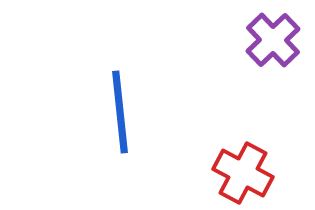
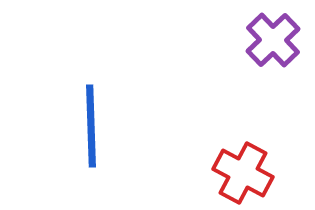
blue line: moved 29 px left, 14 px down; rotated 4 degrees clockwise
